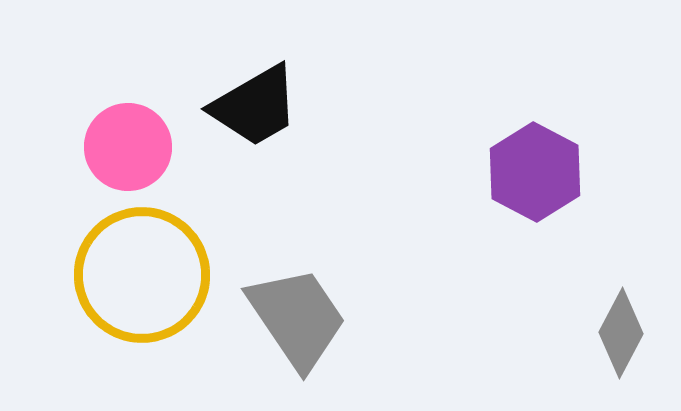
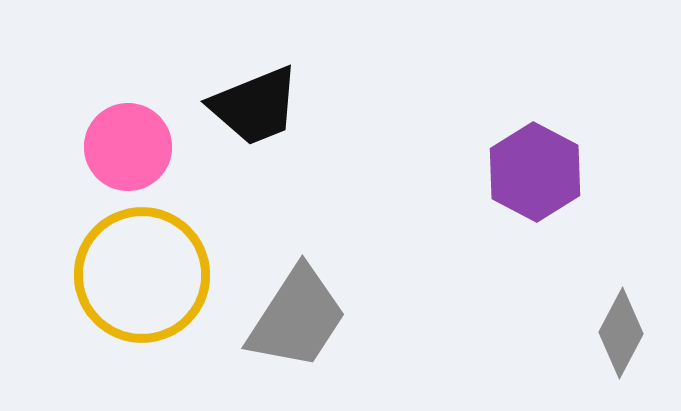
black trapezoid: rotated 8 degrees clockwise
gray trapezoid: rotated 67 degrees clockwise
